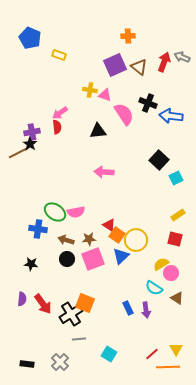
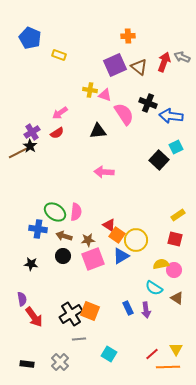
red semicircle at (57, 127): moved 6 px down; rotated 64 degrees clockwise
purple cross at (32, 132): rotated 21 degrees counterclockwise
black star at (30, 144): moved 2 px down
cyan square at (176, 178): moved 31 px up
pink semicircle at (76, 212): rotated 72 degrees counterclockwise
brown star at (89, 239): moved 1 px left, 1 px down
brown arrow at (66, 240): moved 2 px left, 4 px up
blue triangle at (121, 256): rotated 12 degrees clockwise
black circle at (67, 259): moved 4 px left, 3 px up
yellow semicircle at (161, 264): rotated 21 degrees clockwise
pink circle at (171, 273): moved 3 px right, 3 px up
purple semicircle at (22, 299): rotated 16 degrees counterclockwise
orange square at (85, 303): moved 5 px right, 8 px down
red arrow at (43, 304): moved 9 px left, 13 px down
